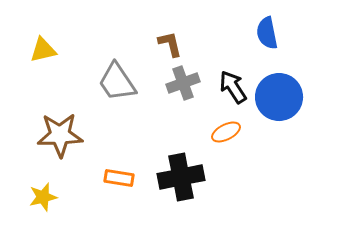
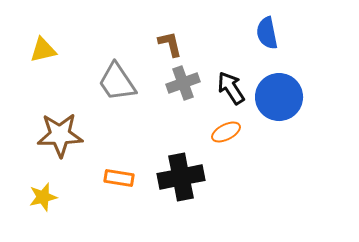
black arrow: moved 2 px left, 1 px down
